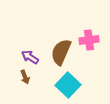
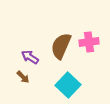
pink cross: moved 2 px down
brown semicircle: moved 6 px up
brown arrow: moved 2 px left; rotated 24 degrees counterclockwise
